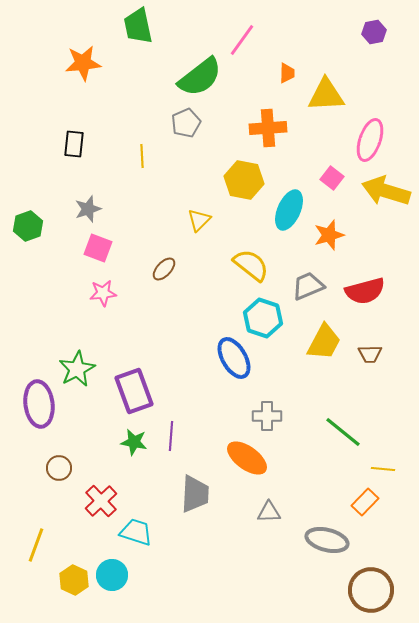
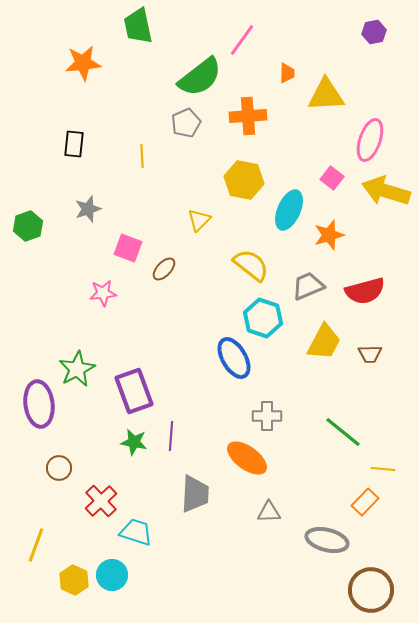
orange cross at (268, 128): moved 20 px left, 12 px up
pink square at (98, 248): moved 30 px right
